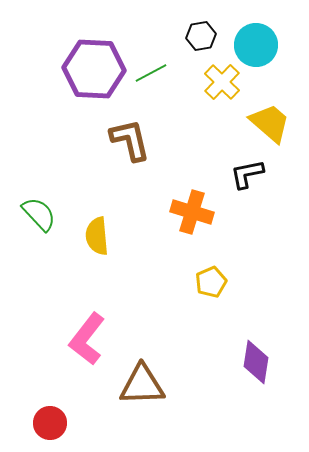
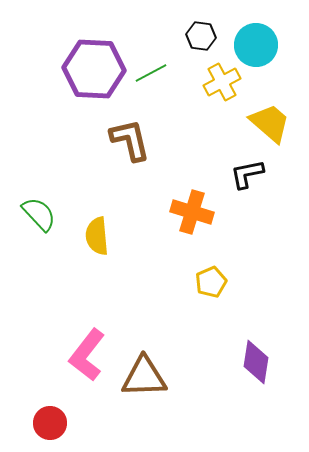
black hexagon: rotated 16 degrees clockwise
yellow cross: rotated 18 degrees clockwise
pink L-shape: moved 16 px down
brown triangle: moved 2 px right, 8 px up
